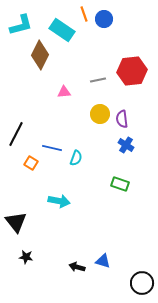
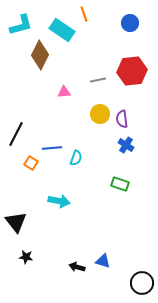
blue circle: moved 26 px right, 4 px down
blue line: rotated 18 degrees counterclockwise
